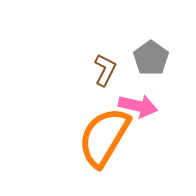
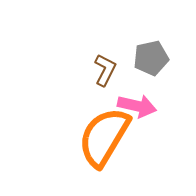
gray pentagon: rotated 24 degrees clockwise
pink arrow: moved 1 px left
